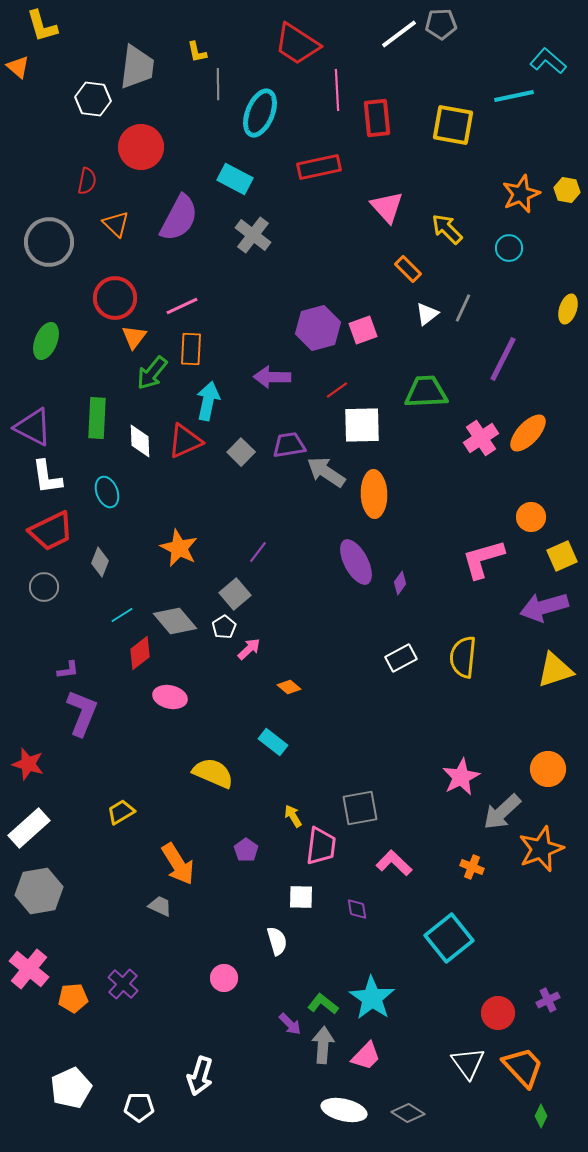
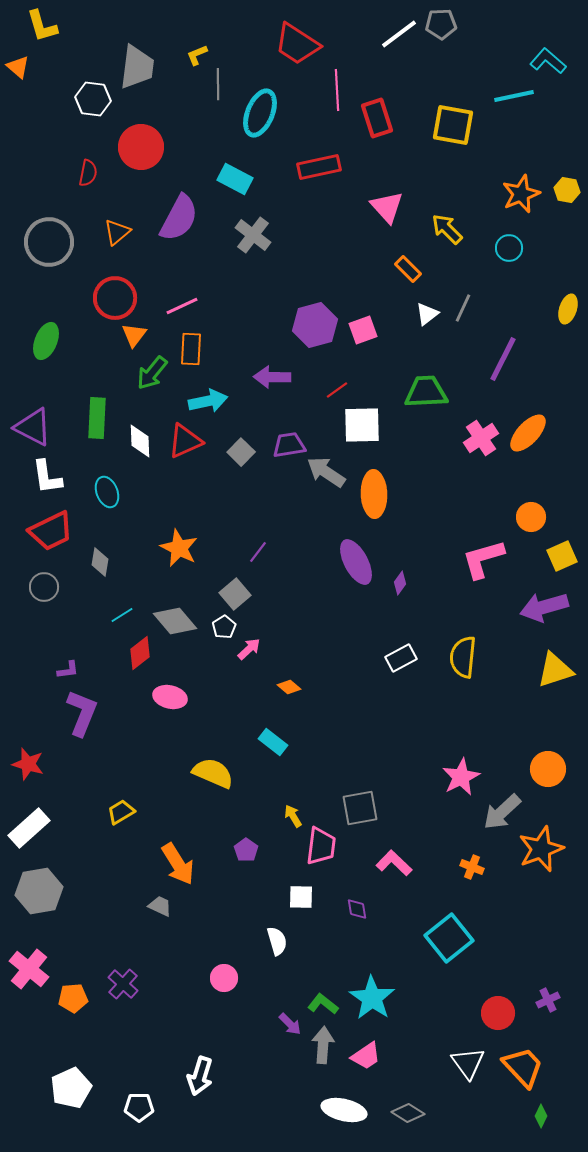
yellow L-shape at (197, 52): moved 3 px down; rotated 80 degrees clockwise
red rectangle at (377, 118): rotated 12 degrees counterclockwise
red semicircle at (87, 181): moved 1 px right, 8 px up
orange triangle at (116, 224): moved 1 px right, 8 px down; rotated 36 degrees clockwise
purple hexagon at (318, 328): moved 3 px left, 3 px up
orange triangle at (134, 337): moved 2 px up
cyan arrow at (208, 401): rotated 66 degrees clockwise
gray diamond at (100, 562): rotated 12 degrees counterclockwise
pink trapezoid at (366, 1056): rotated 12 degrees clockwise
